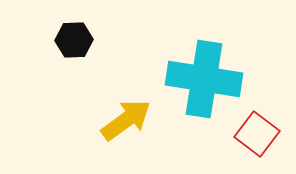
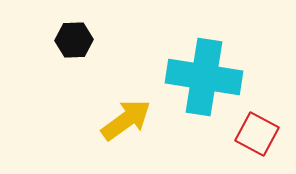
cyan cross: moved 2 px up
red square: rotated 9 degrees counterclockwise
